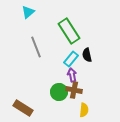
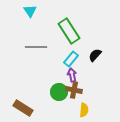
cyan triangle: moved 2 px right, 1 px up; rotated 24 degrees counterclockwise
gray line: rotated 70 degrees counterclockwise
black semicircle: moved 8 px right; rotated 56 degrees clockwise
